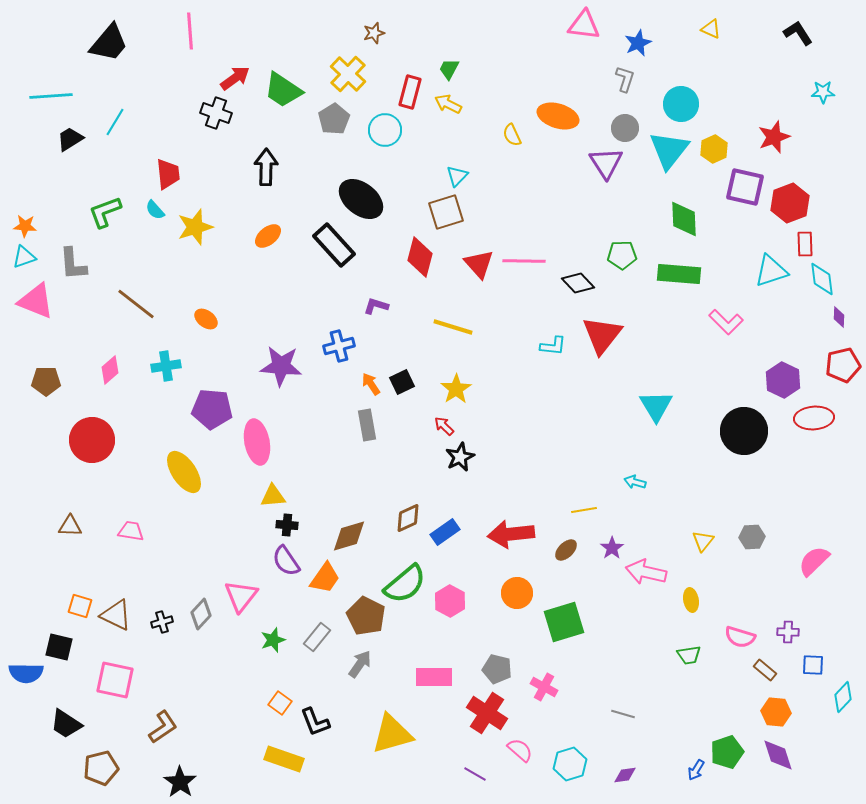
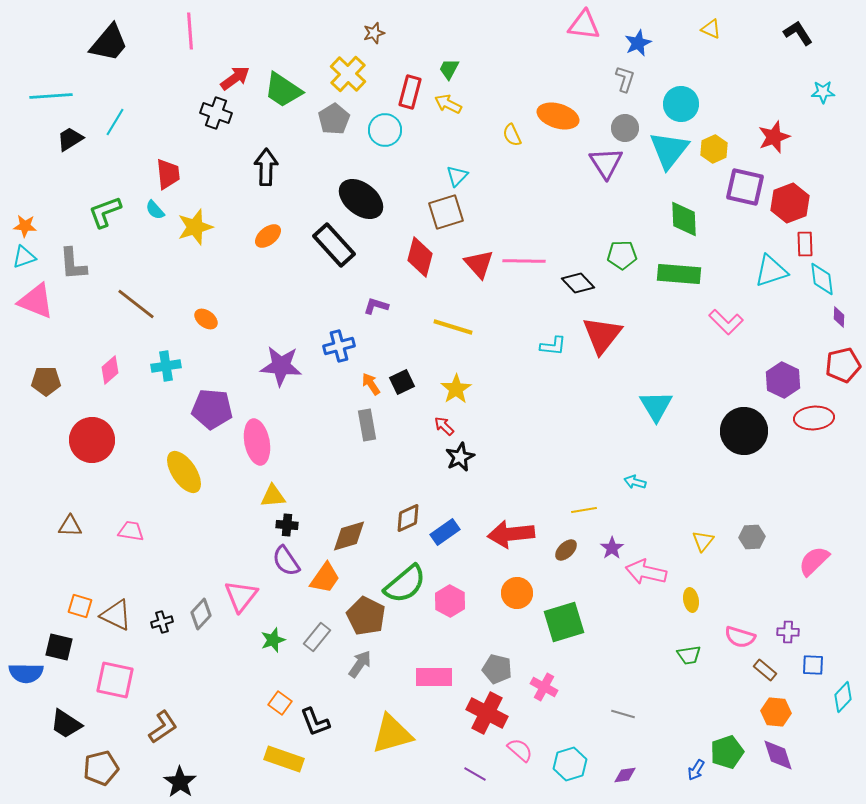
red cross at (487, 713): rotated 6 degrees counterclockwise
